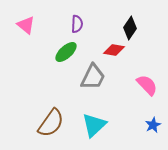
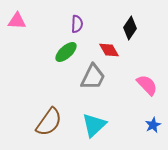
pink triangle: moved 9 px left, 4 px up; rotated 36 degrees counterclockwise
red diamond: moved 5 px left; rotated 50 degrees clockwise
brown semicircle: moved 2 px left, 1 px up
